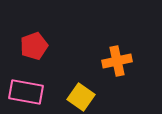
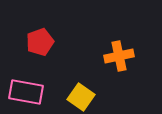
red pentagon: moved 6 px right, 4 px up
orange cross: moved 2 px right, 5 px up
